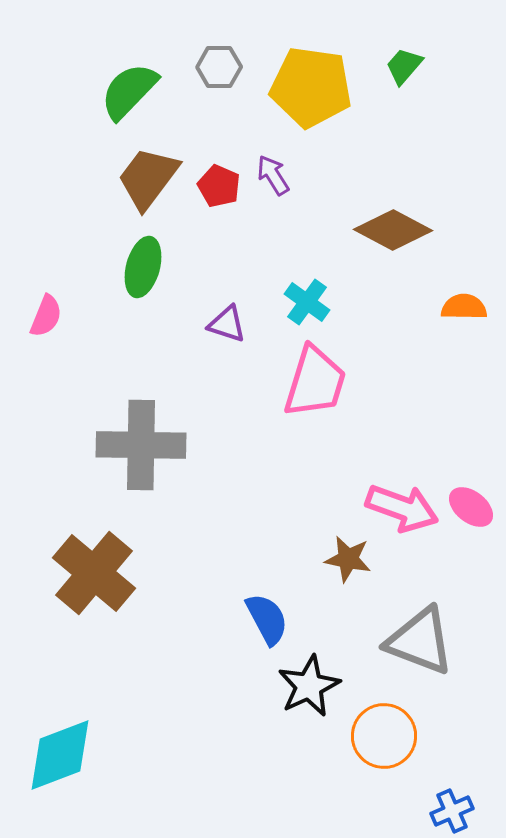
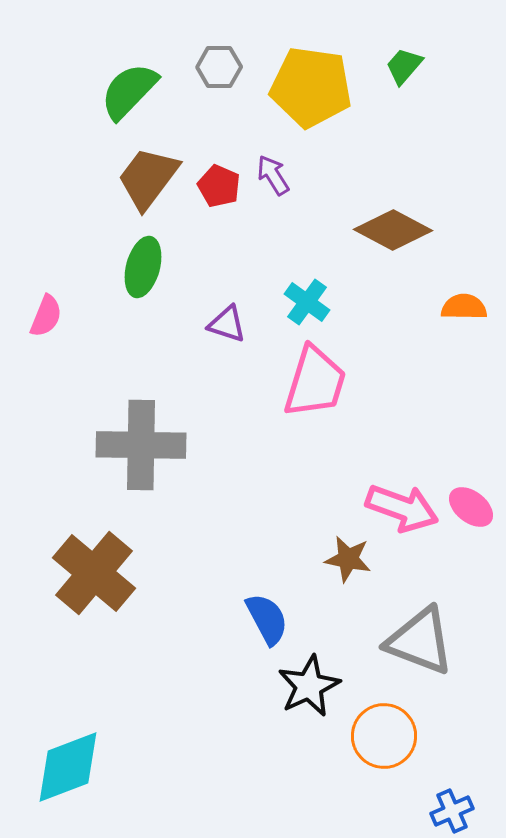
cyan diamond: moved 8 px right, 12 px down
